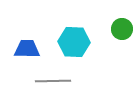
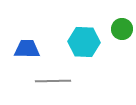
cyan hexagon: moved 10 px right
